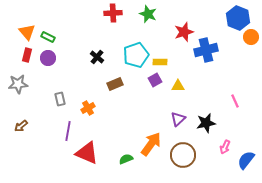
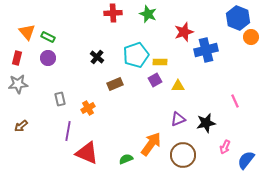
red rectangle: moved 10 px left, 3 px down
purple triangle: rotated 21 degrees clockwise
